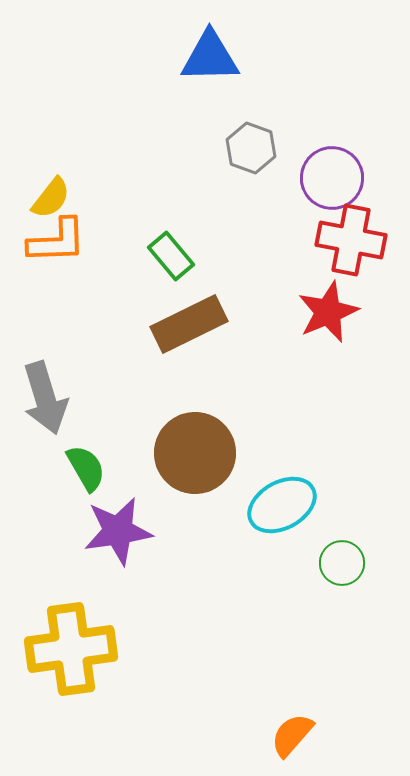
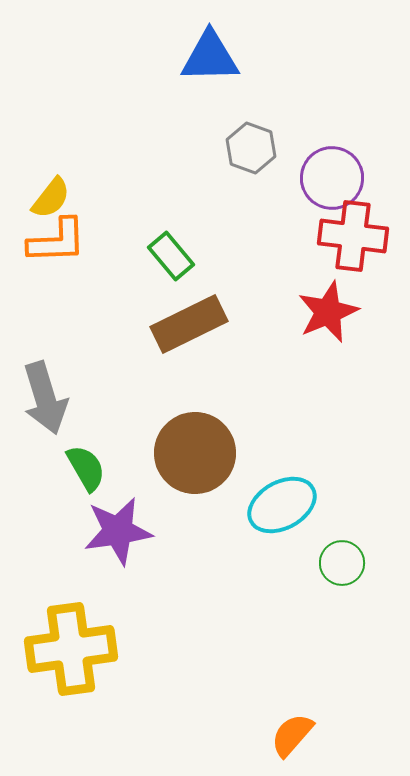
red cross: moved 2 px right, 4 px up; rotated 4 degrees counterclockwise
